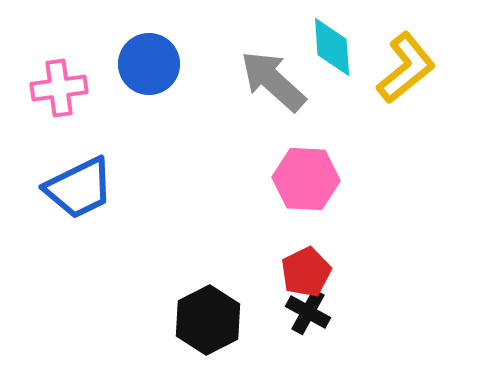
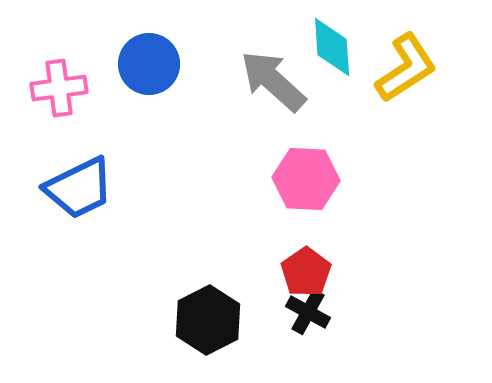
yellow L-shape: rotated 6 degrees clockwise
red pentagon: rotated 9 degrees counterclockwise
